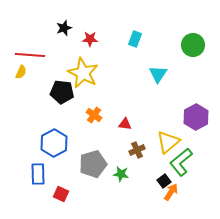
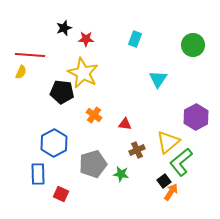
red star: moved 4 px left
cyan triangle: moved 5 px down
